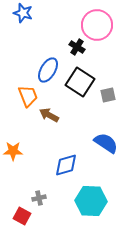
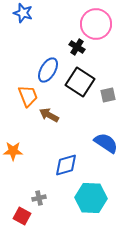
pink circle: moved 1 px left, 1 px up
cyan hexagon: moved 3 px up
